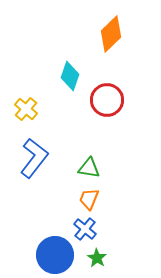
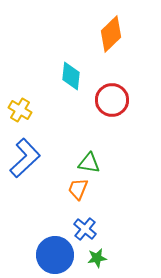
cyan diamond: moved 1 px right; rotated 12 degrees counterclockwise
red circle: moved 5 px right
yellow cross: moved 6 px left, 1 px down; rotated 10 degrees counterclockwise
blue L-shape: moved 9 px left; rotated 9 degrees clockwise
green triangle: moved 5 px up
orange trapezoid: moved 11 px left, 10 px up
green star: rotated 30 degrees clockwise
